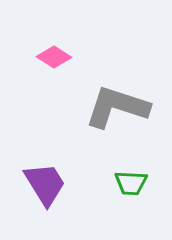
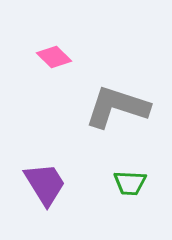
pink diamond: rotated 12 degrees clockwise
green trapezoid: moved 1 px left
